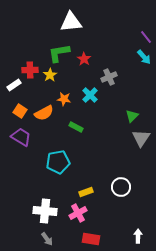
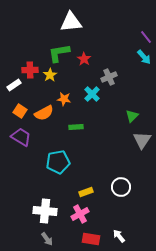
cyan cross: moved 2 px right, 1 px up
green rectangle: rotated 32 degrees counterclockwise
gray triangle: moved 1 px right, 2 px down
pink cross: moved 2 px right, 1 px down
white arrow: moved 19 px left; rotated 40 degrees counterclockwise
